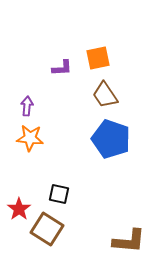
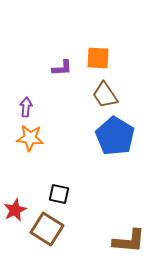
orange square: rotated 15 degrees clockwise
purple arrow: moved 1 px left, 1 px down
blue pentagon: moved 4 px right, 3 px up; rotated 12 degrees clockwise
red star: moved 4 px left, 1 px down; rotated 10 degrees clockwise
